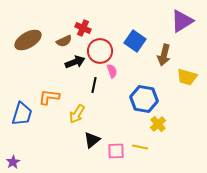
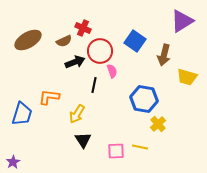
black triangle: moved 9 px left; rotated 24 degrees counterclockwise
